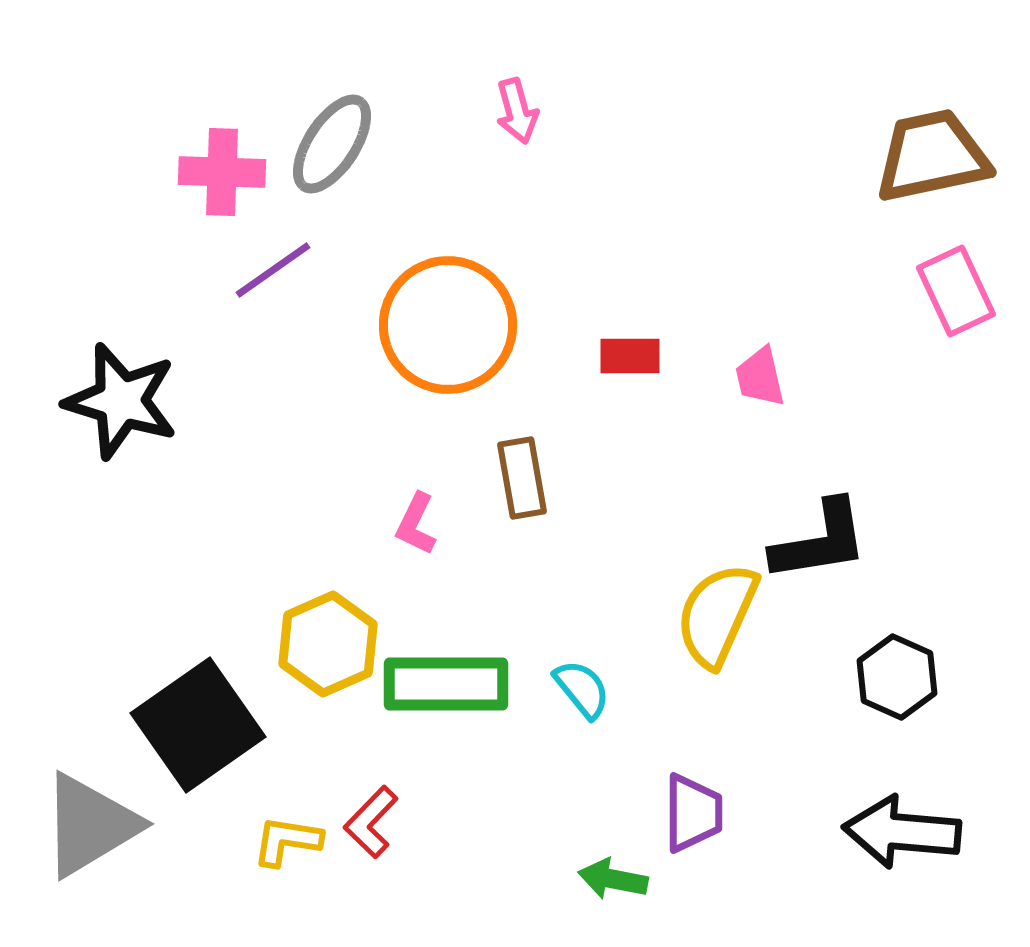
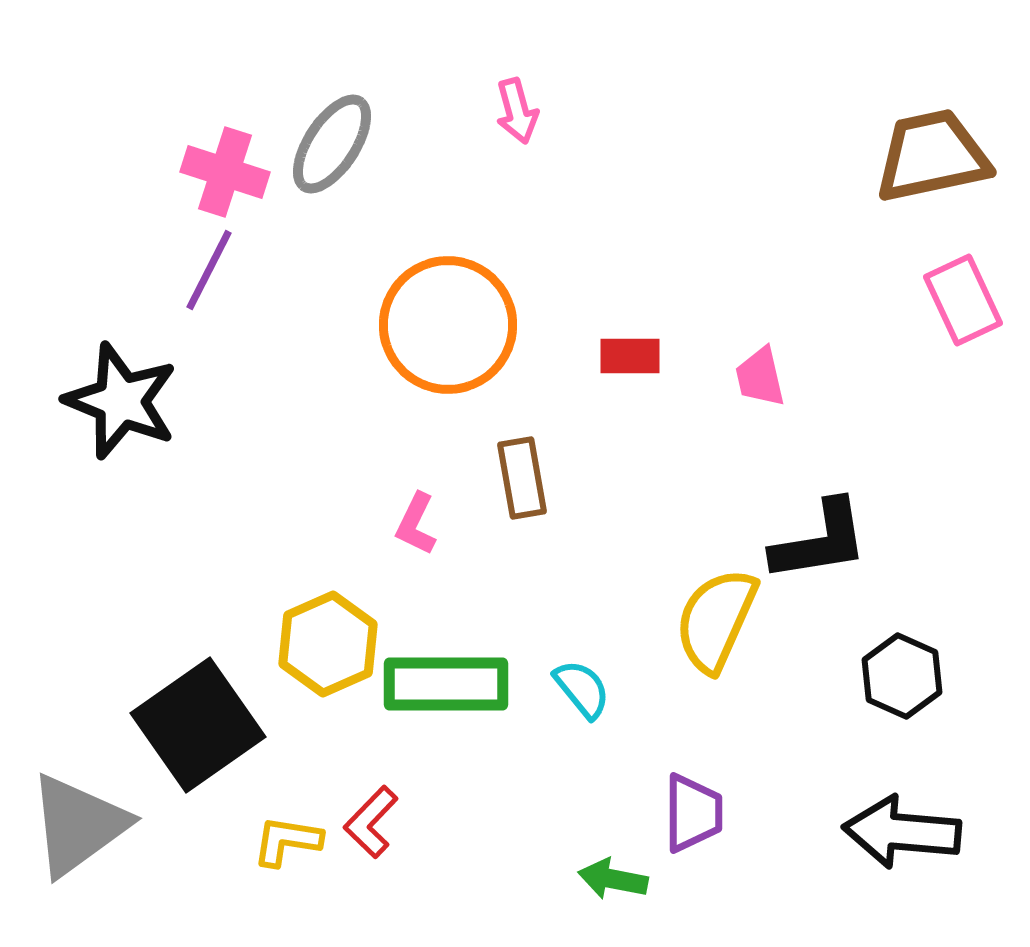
pink cross: moved 3 px right; rotated 16 degrees clockwise
purple line: moved 64 px left; rotated 28 degrees counterclockwise
pink rectangle: moved 7 px right, 9 px down
black star: rotated 5 degrees clockwise
yellow semicircle: moved 1 px left, 5 px down
black hexagon: moved 5 px right, 1 px up
gray triangle: moved 12 px left; rotated 5 degrees counterclockwise
